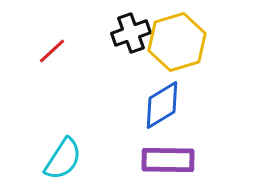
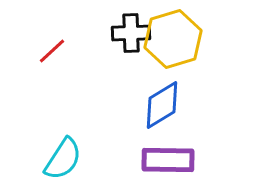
black cross: rotated 18 degrees clockwise
yellow hexagon: moved 4 px left, 3 px up
